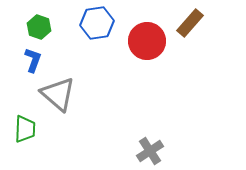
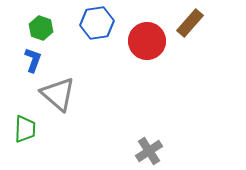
green hexagon: moved 2 px right, 1 px down
gray cross: moved 1 px left
